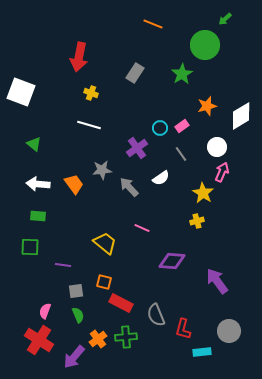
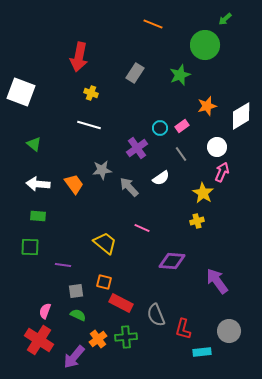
green star at (182, 74): moved 2 px left, 1 px down; rotated 10 degrees clockwise
green semicircle at (78, 315): rotated 42 degrees counterclockwise
